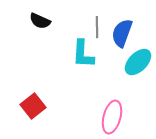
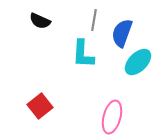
gray line: moved 3 px left, 7 px up; rotated 10 degrees clockwise
red square: moved 7 px right
